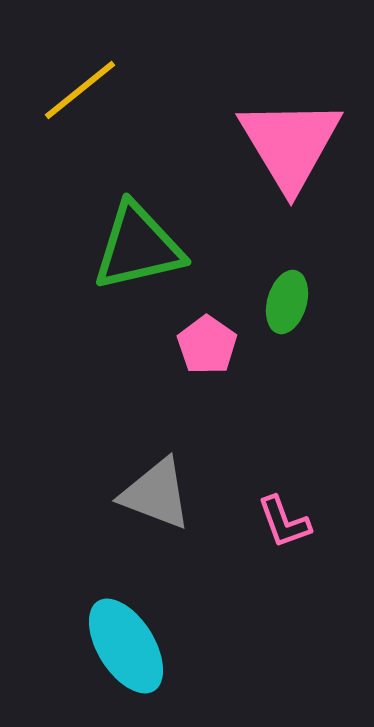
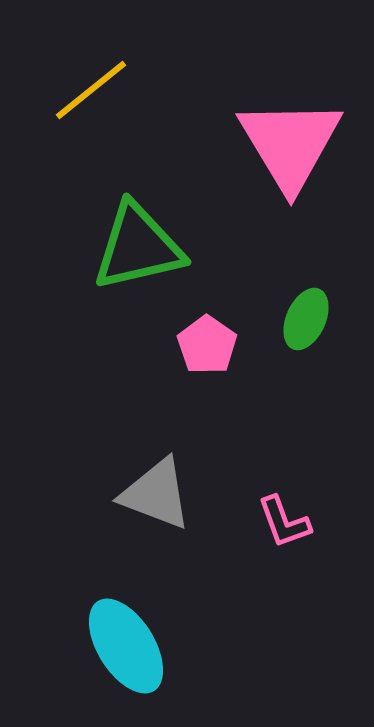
yellow line: moved 11 px right
green ellipse: moved 19 px right, 17 px down; rotated 8 degrees clockwise
